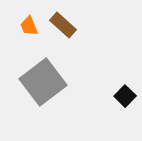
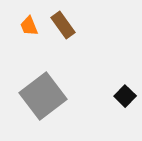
brown rectangle: rotated 12 degrees clockwise
gray square: moved 14 px down
